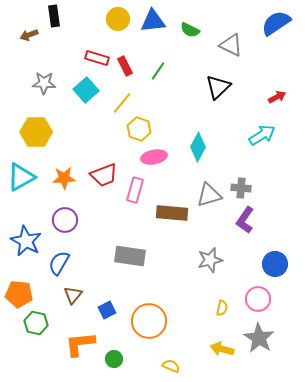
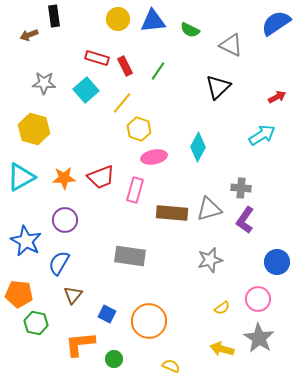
yellow hexagon at (36, 132): moved 2 px left, 3 px up; rotated 16 degrees clockwise
red trapezoid at (104, 175): moved 3 px left, 2 px down
gray triangle at (209, 195): moved 14 px down
blue circle at (275, 264): moved 2 px right, 2 px up
yellow semicircle at (222, 308): rotated 42 degrees clockwise
blue square at (107, 310): moved 4 px down; rotated 36 degrees counterclockwise
